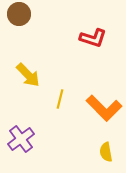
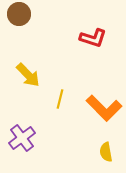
purple cross: moved 1 px right, 1 px up
